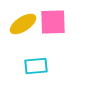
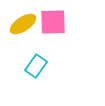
cyan rectangle: rotated 50 degrees counterclockwise
